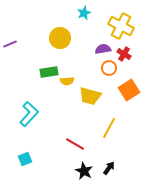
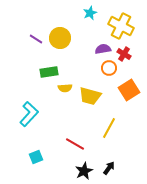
cyan star: moved 6 px right
purple line: moved 26 px right, 5 px up; rotated 56 degrees clockwise
yellow semicircle: moved 2 px left, 7 px down
cyan square: moved 11 px right, 2 px up
black star: rotated 18 degrees clockwise
